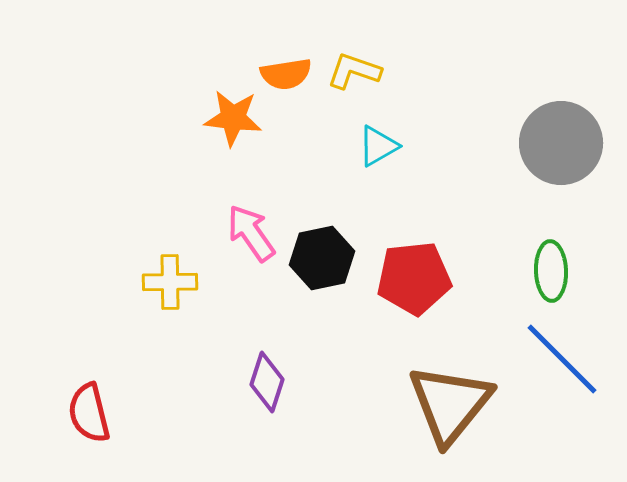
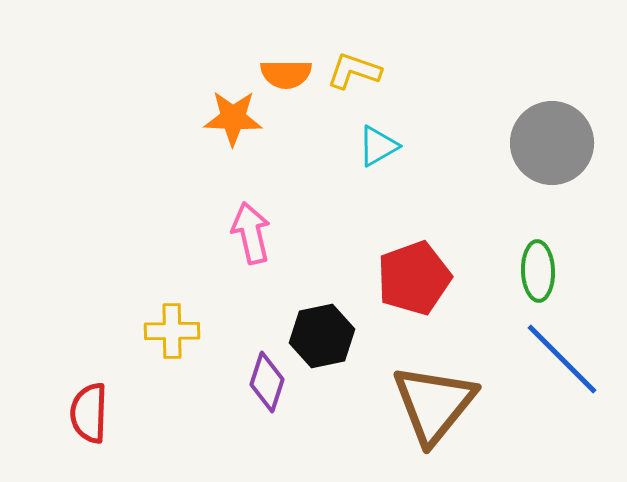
orange semicircle: rotated 9 degrees clockwise
orange star: rotated 4 degrees counterclockwise
gray circle: moved 9 px left
pink arrow: rotated 22 degrees clockwise
black hexagon: moved 78 px down
green ellipse: moved 13 px left
red pentagon: rotated 14 degrees counterclockwise
yellow cross: moved 2 px right, 49 px down
brown triangle: moved 16 px left
red semicircle: rotated 16 degrees clockwise
